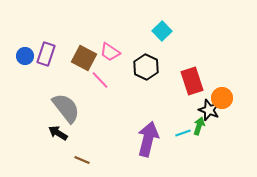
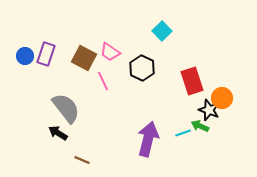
black hexagon: moved 4 px left, 1 px down
pink line: moved 3 px right, 1 px down; rotated 18 degrees clockwise
green arrow: moved 1 px right; rotated 84 degrees counterclockwise
